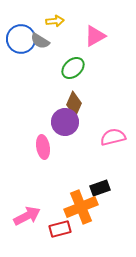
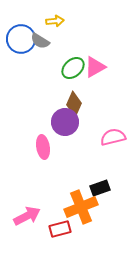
pink triangle: moved 31 px down
